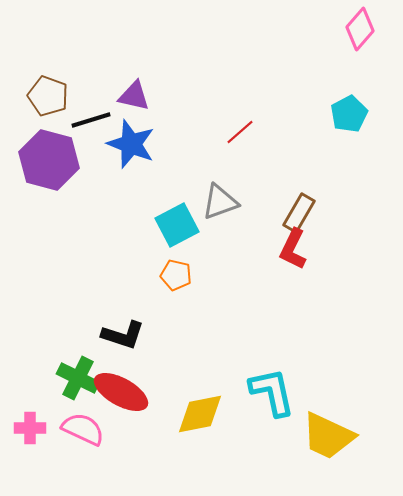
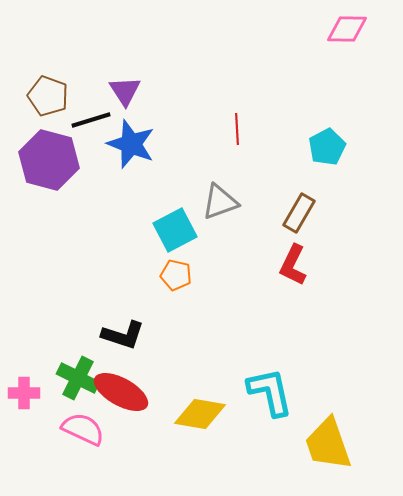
pink diamond: moved 13 px left; rotated 51 degrees clockwise
purple triangle: moved 9 px left, 5 px up; rotated 44 degrees clockwise
cyan pentagon: moved 22 px left, 33 px down
red line: moved 3 px left, 3 px up; rotated 52 degrees counterclockwise
cyan square: moved 2 px left, 5 px down
red L-shape: moved 16 px down
cyan L-shape: moved 2 px left
yellow diamond: rotated 21 degrees clockwise
pink cross: moved 6 px left, 35 px up
yellow trapezoid: moved 8 px down; rotated 46 degrees clockwise
